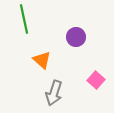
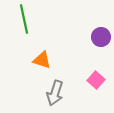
purple circle: moved 25 px right
orange triangle: rotated 24 degrees counterclockwise
gray arrow: moved 1 px right
